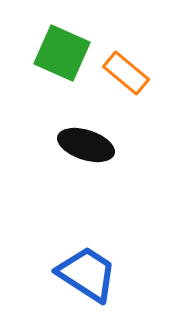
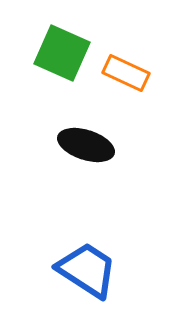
orange rectangle: rotated 15 degrees counterclockwise
blue trapezoid: moved 4 px up
